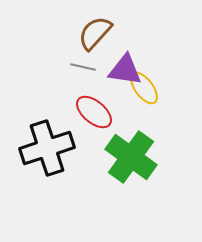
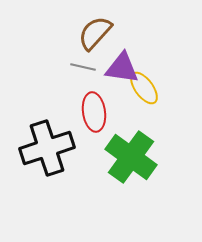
purple triangle: moved 3 px left, 2 px up
red ellipse: rotated 42 degrees clockwise
